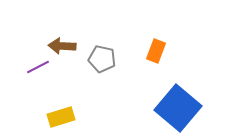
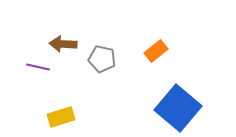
brown arrow: moved 1 px right, 2 px up
orange rectangle: rotated 30 degrees clockwise
purple line: rotated 40 degrees clockwise
